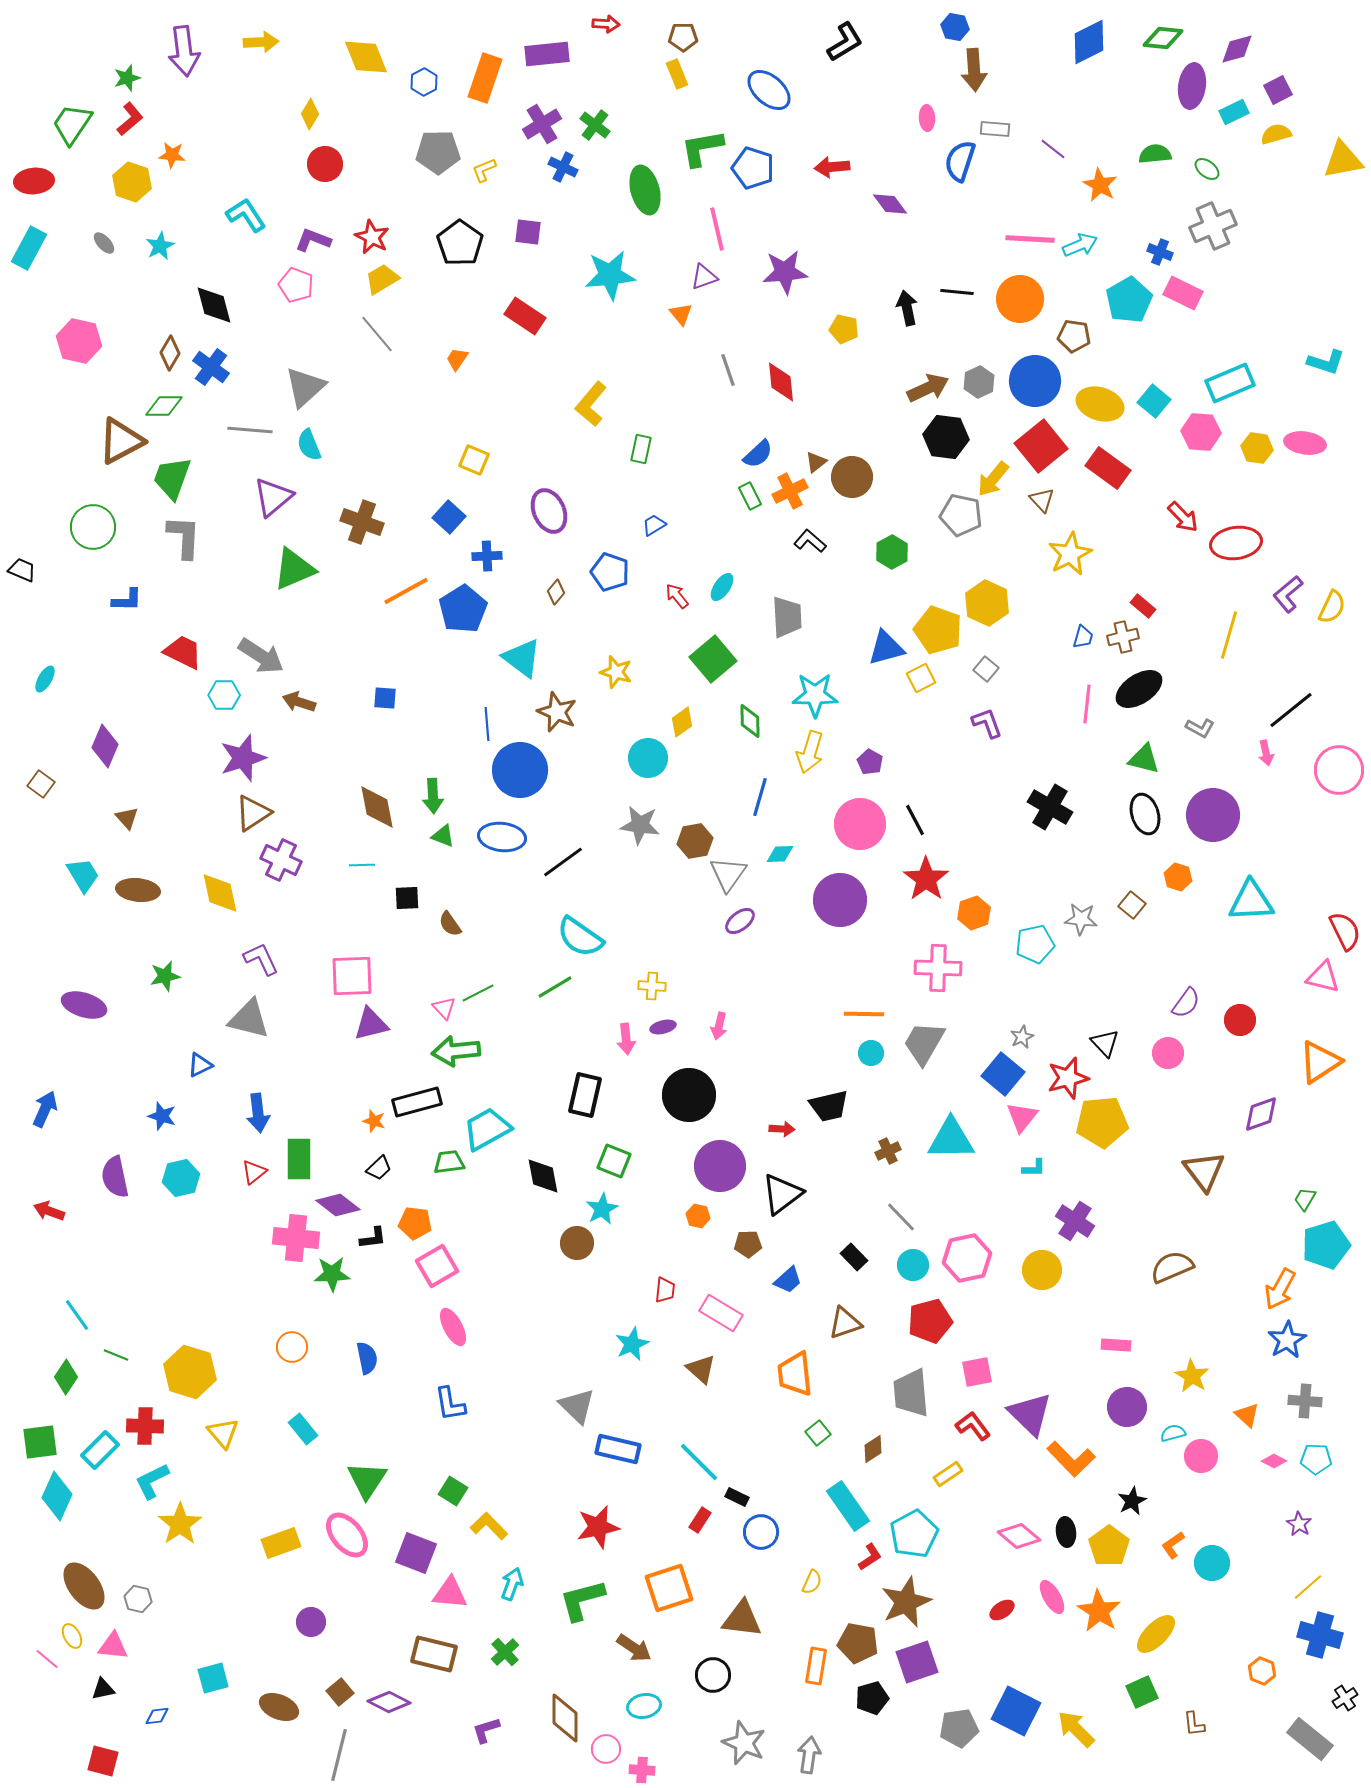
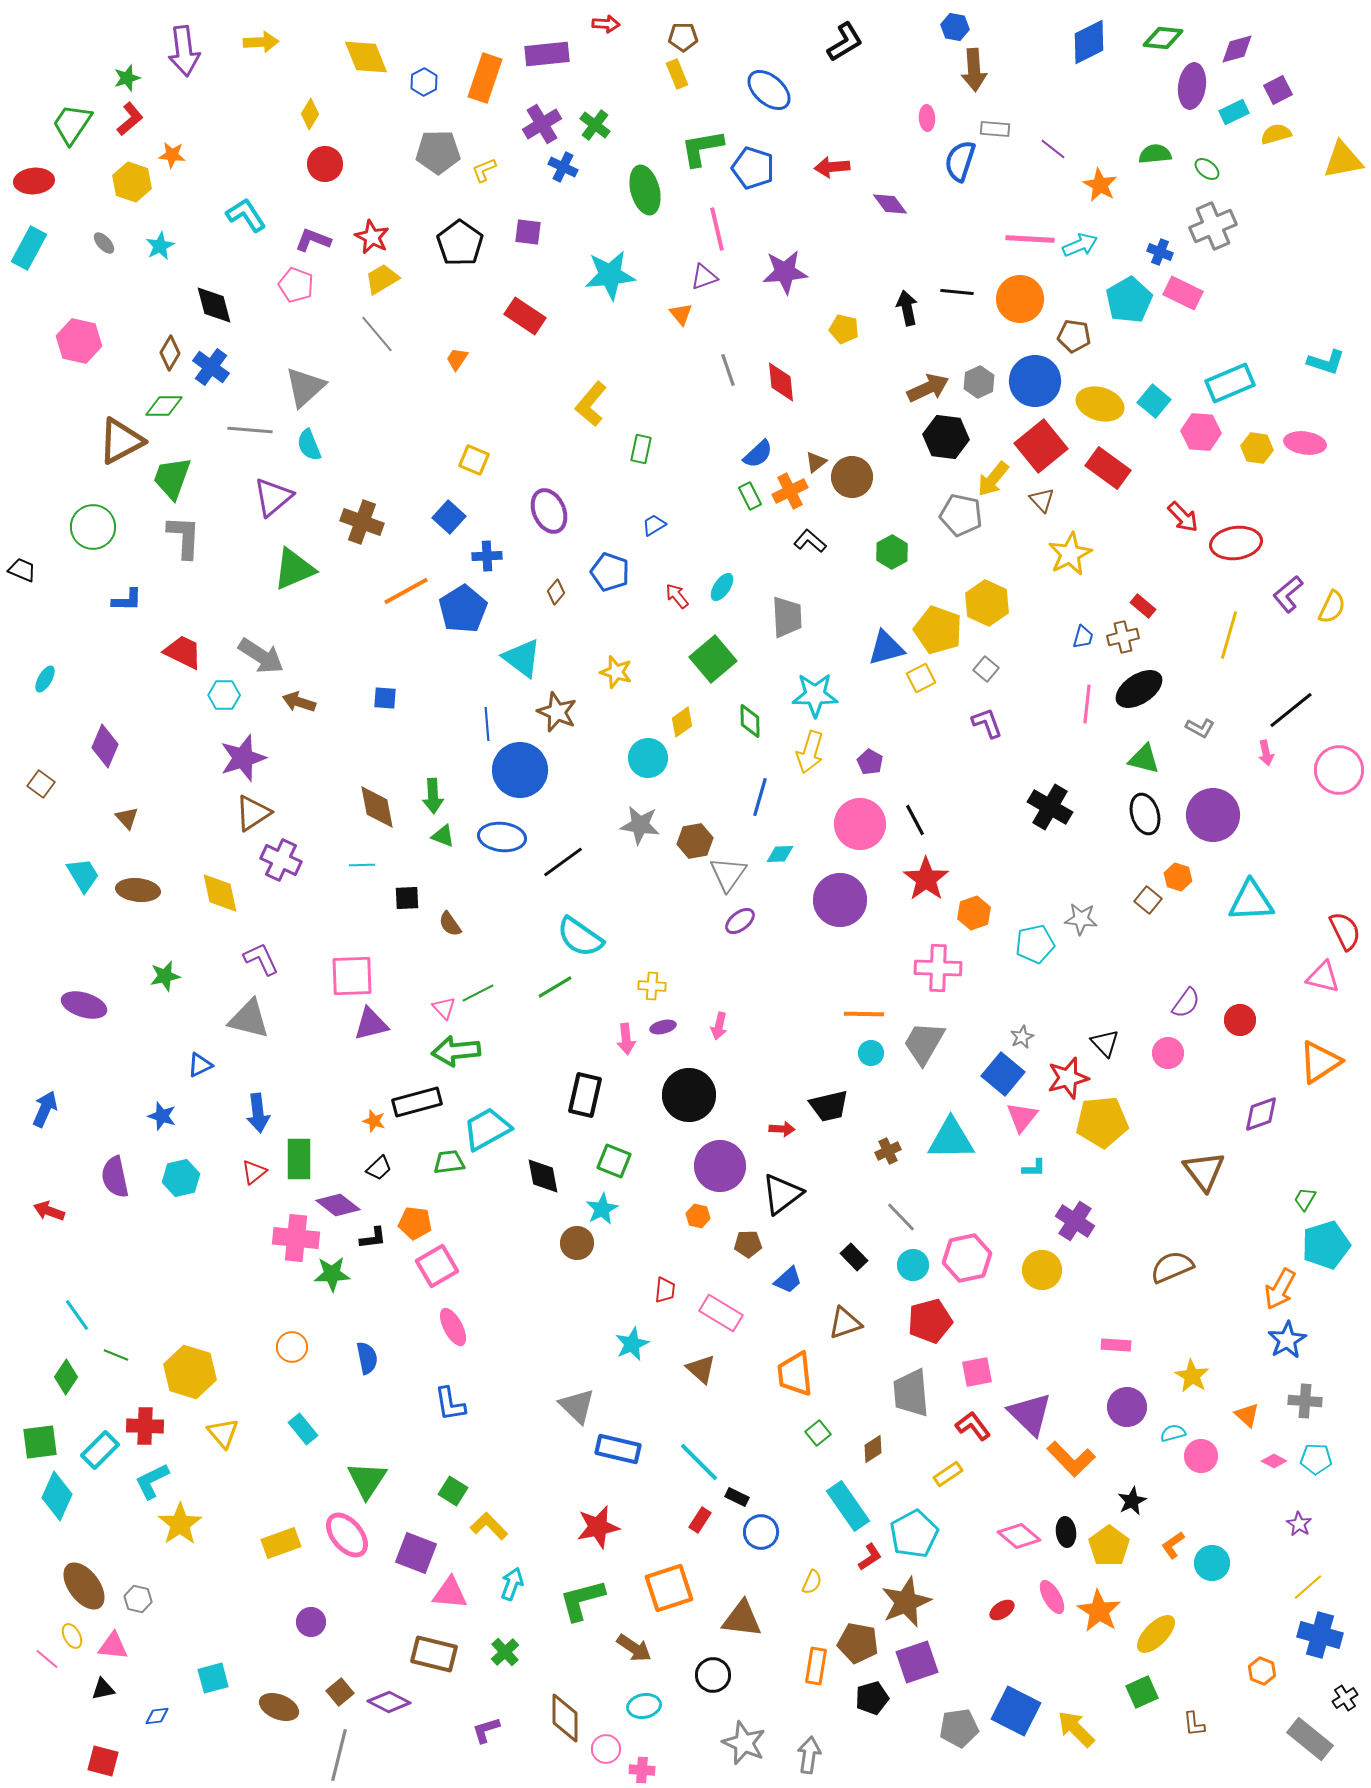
brown square at (1132, 905): moved 16 px right, 5 px up
